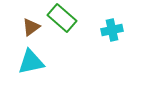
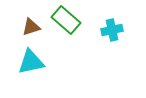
green rectangle: moved 4 px right, 2 px down
brown triangle: rotated 18 degrees clockwise
